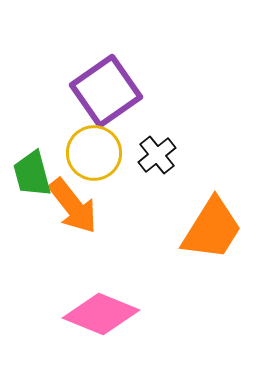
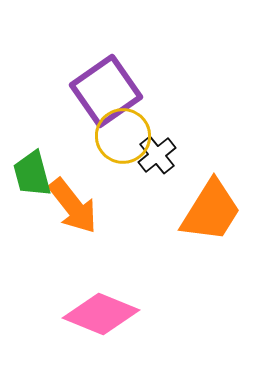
yellow circle: moved 29 px right, 17 px up
orange trapezoid: moved 1 px left, 18 px up
